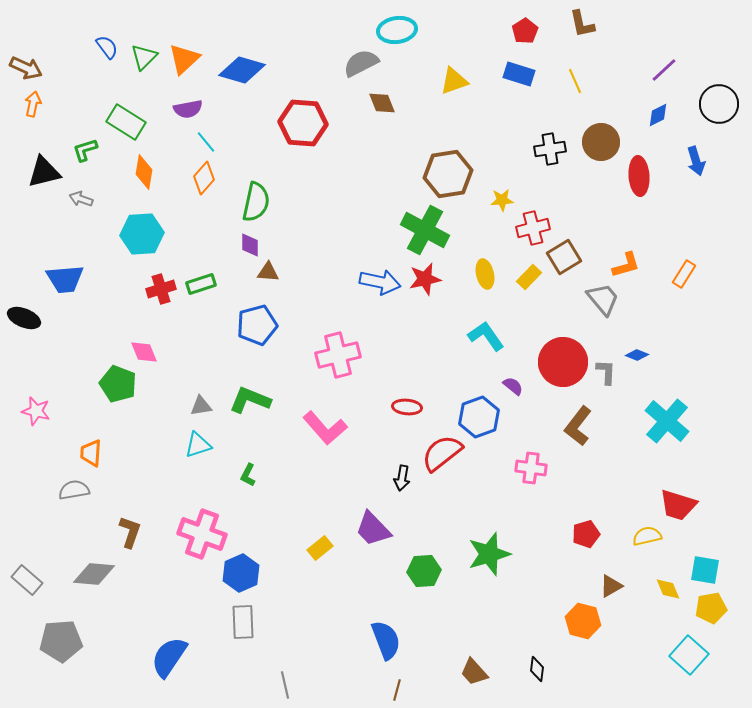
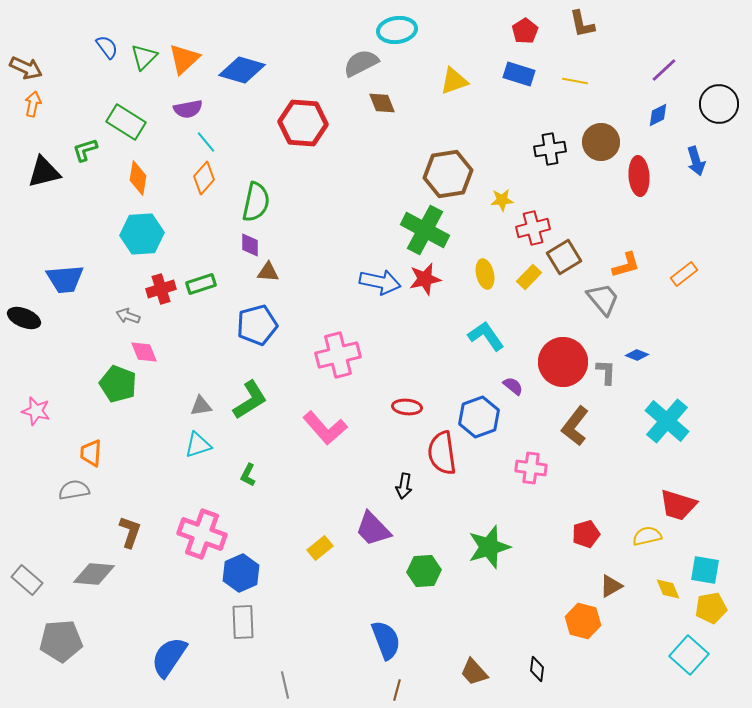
yellow line at (575, 81): rotated 55 degrees counterclockwise
orange diamond at (144, 172): moved 6 px left, 6 px down
gray arrow at (81, 199): moved 47 px right, 117 px down
orange rectangle at (684, 274): rotated 20 degrees clockwise
green L-shape at (250, 400): rotated 126 degrees clockwise
brown L-shape at (578, 426): moved 3 px left
red semicircle at (442, 453): rotated 60 degrees counterclockwise
black arrow at (402, 478): moved 2 px right, 8 px down
green star at (489, 554): moved 7 px up
